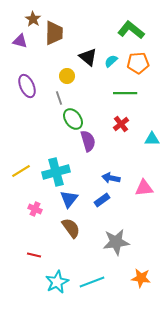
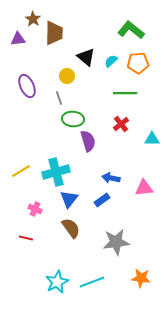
purple triangle: moved 2 px left, 2 px up; rotated 21 degrees counterclockwise
black triangle: moved 2 px left
green ellipse: rotated 50 degrees counterclockwise
red line: moved 8 px left, 17 px up
